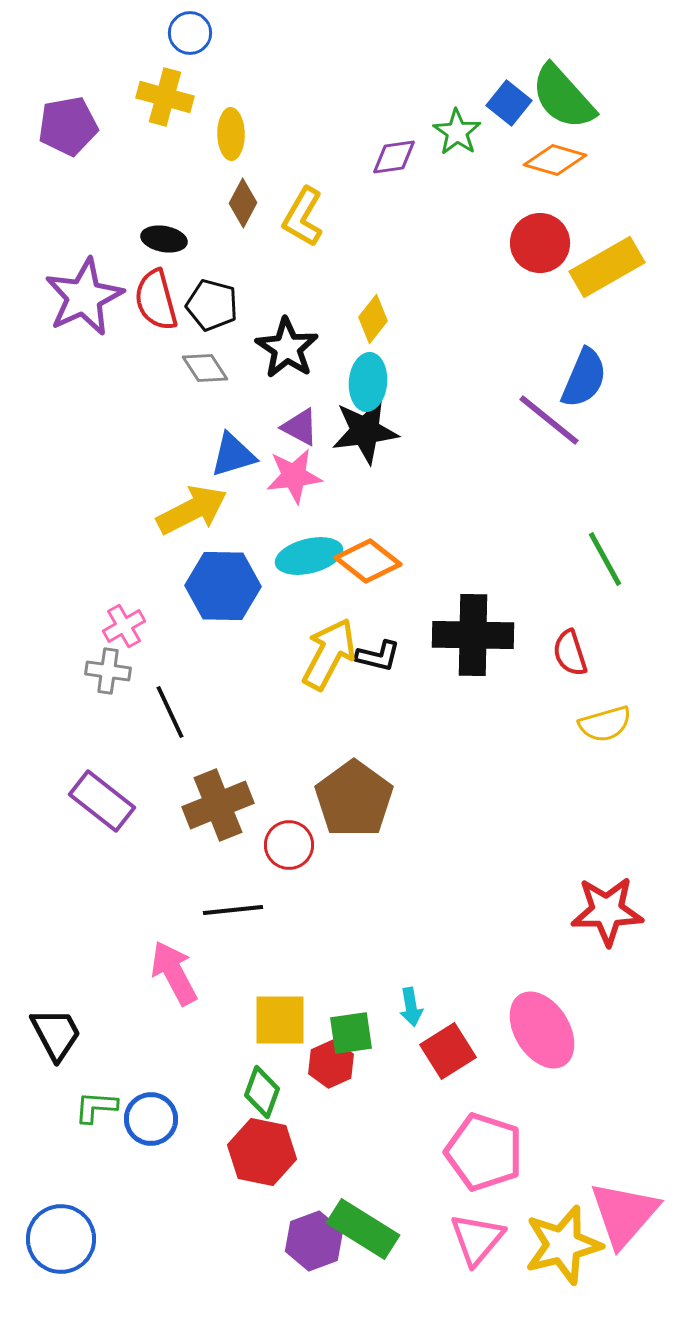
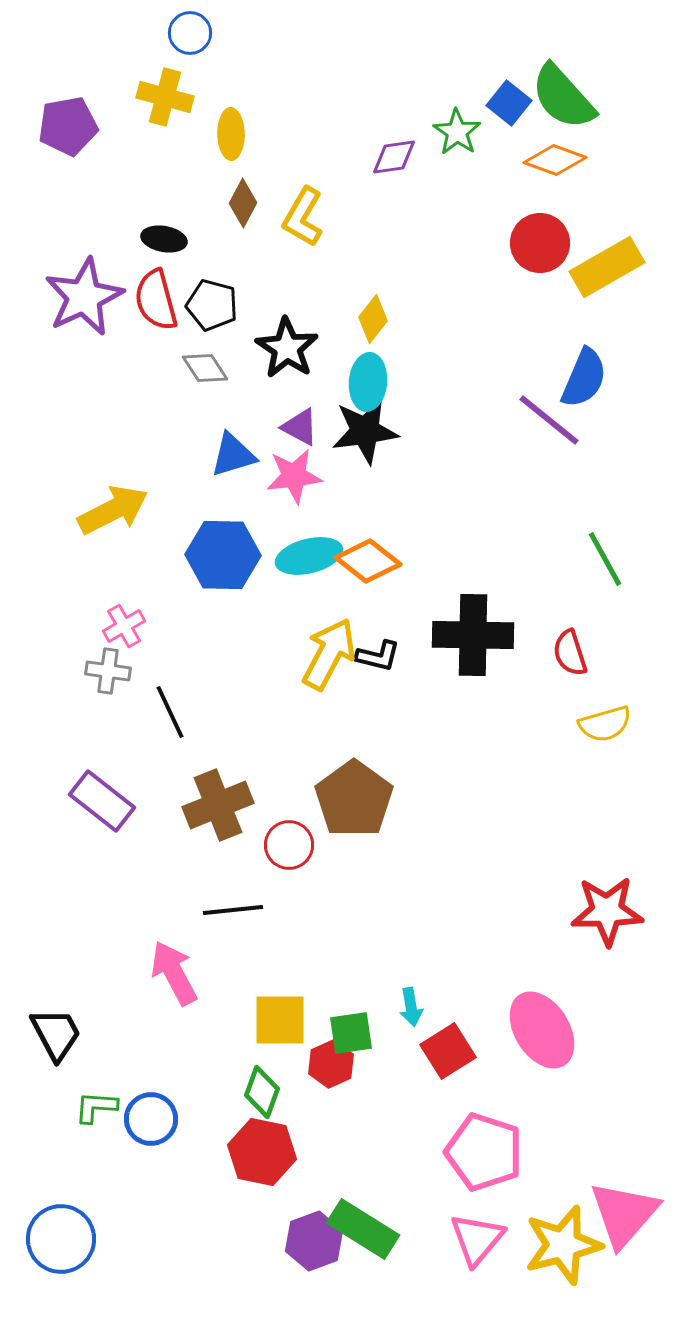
orange diamond at (555, 160): rotated 4 degrees clockwise
yellow arrow at (192, 510): moved 79 px left
blue hexagon at (223, 586): moved 31 px up
